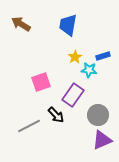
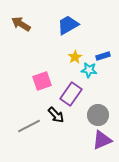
blue trapezoid: rotated 50 degrees clockwise
pink square: moved 1 px right, 1 px up
purple rectangle: moved 2 px left, 1 px up
